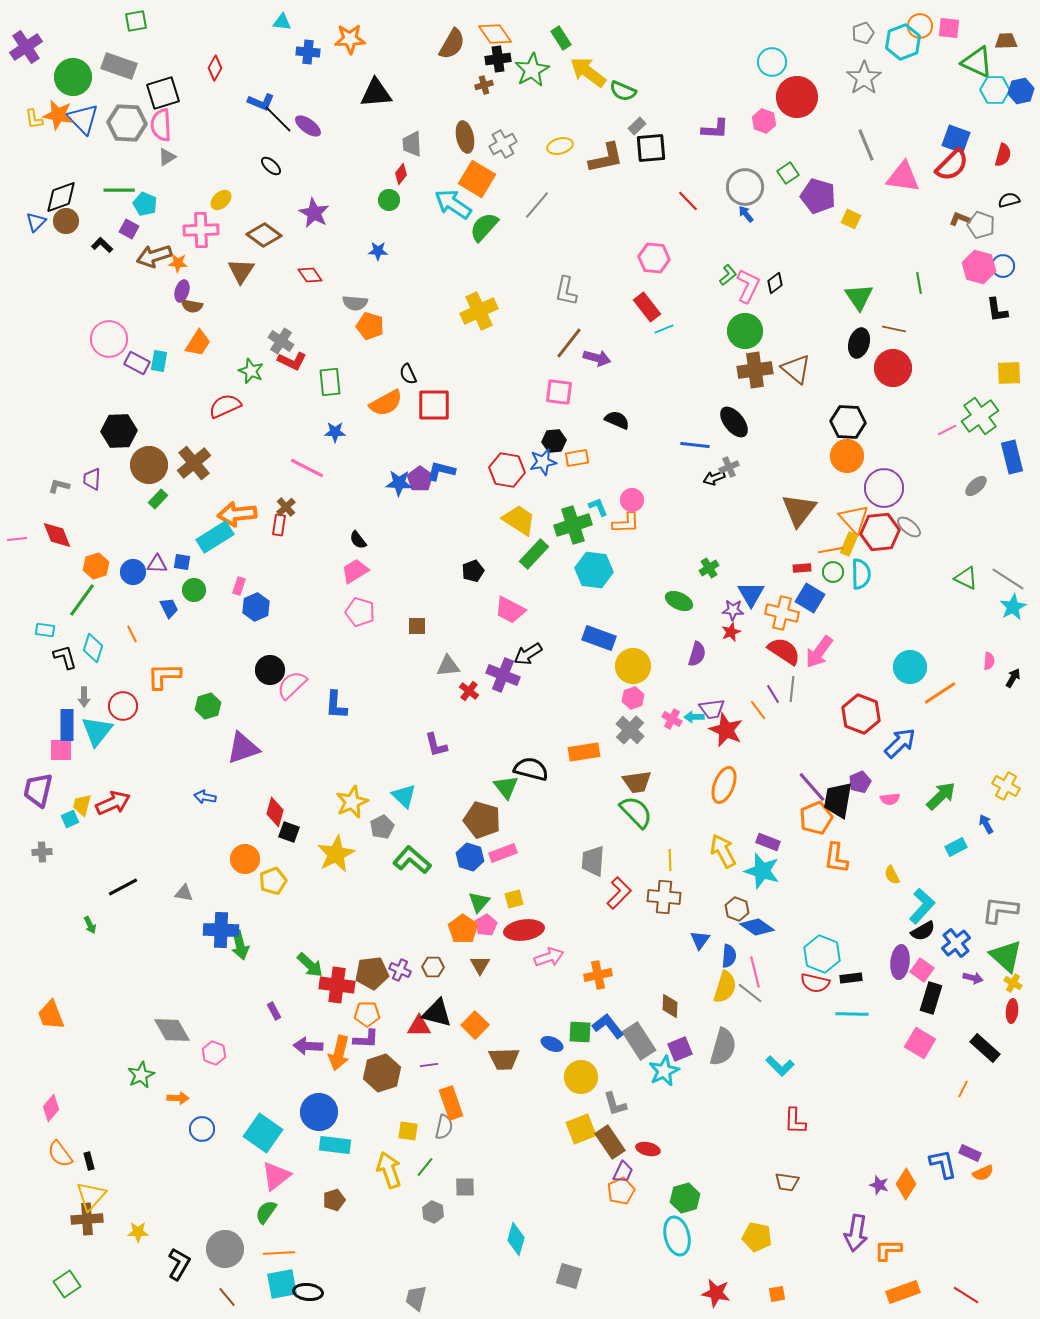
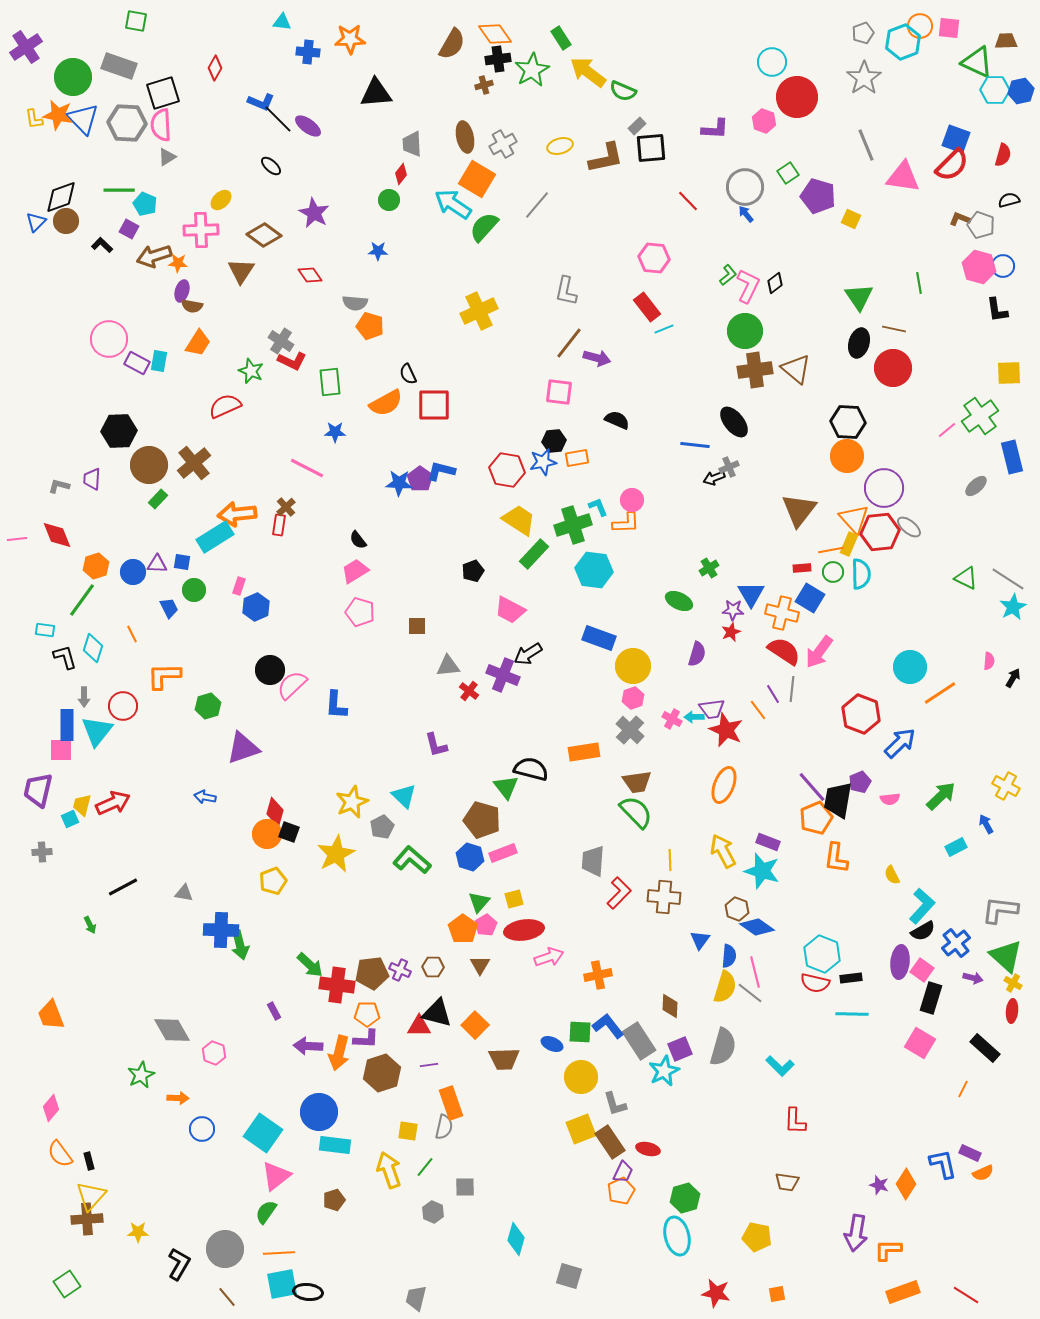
green square at (136, 21): rotated 20 degrees clockwise
pink line at (947, 430): rotated 12 degrees counterclockwise
orange circle at (245, 859): moved 22 px right, 25 px up
